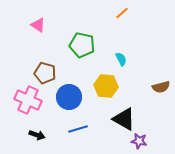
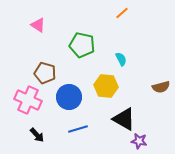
black arrow: rotated 28 degrees clockwise
